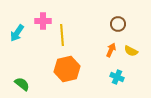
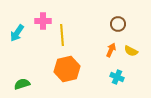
green semicircle: rotated 56 degrees counterclockwise
